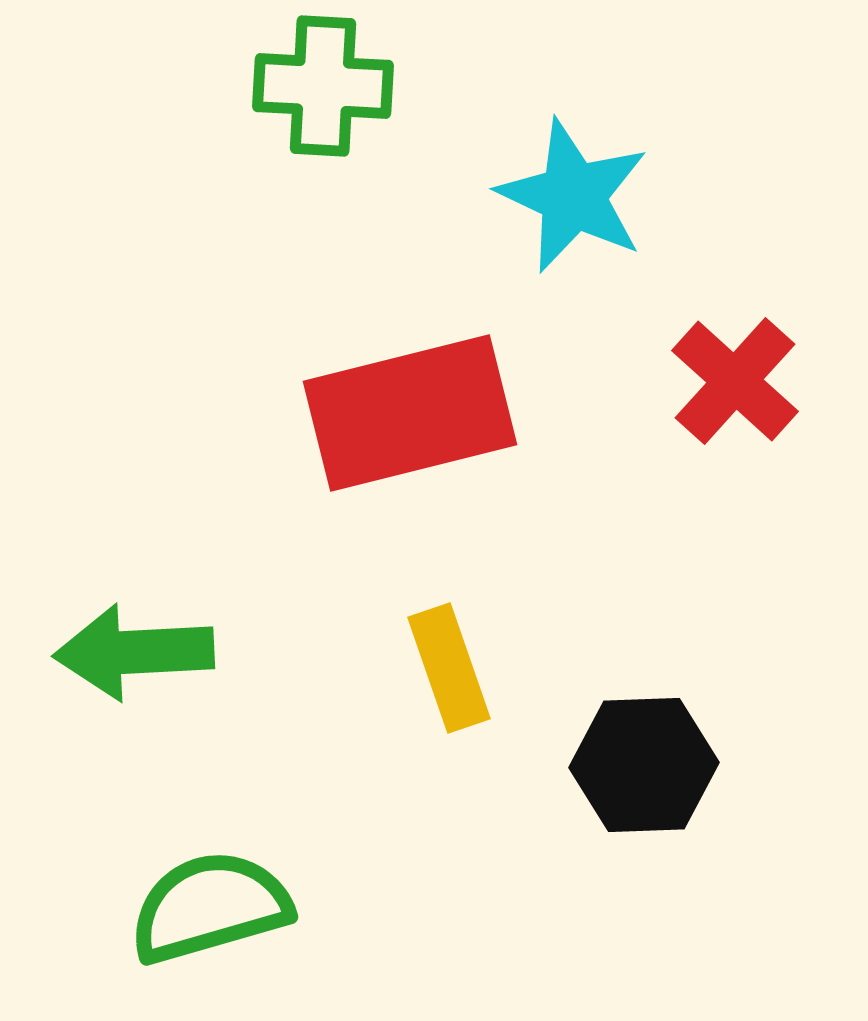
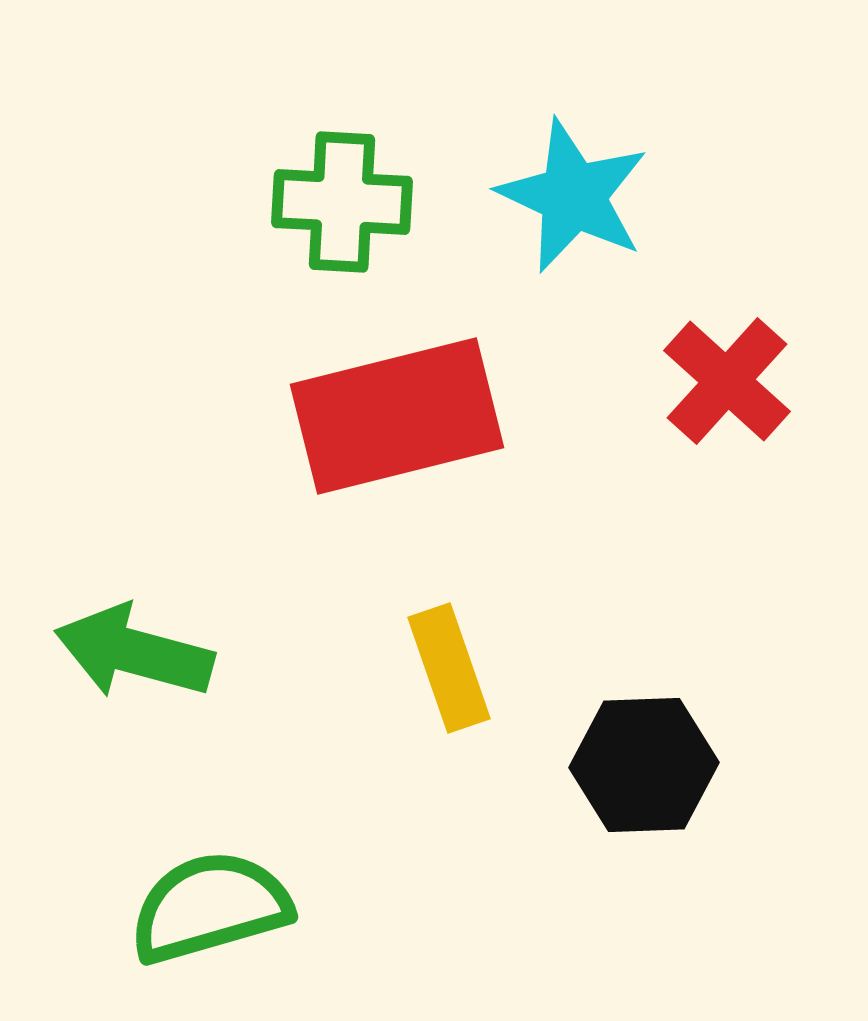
green cross: moved 19 px right, 116 px down
red cross: moved 8 px left
red rectangle: moved 13 px left, 3 px down
green arrow: rotated 18 degrees clockwise
